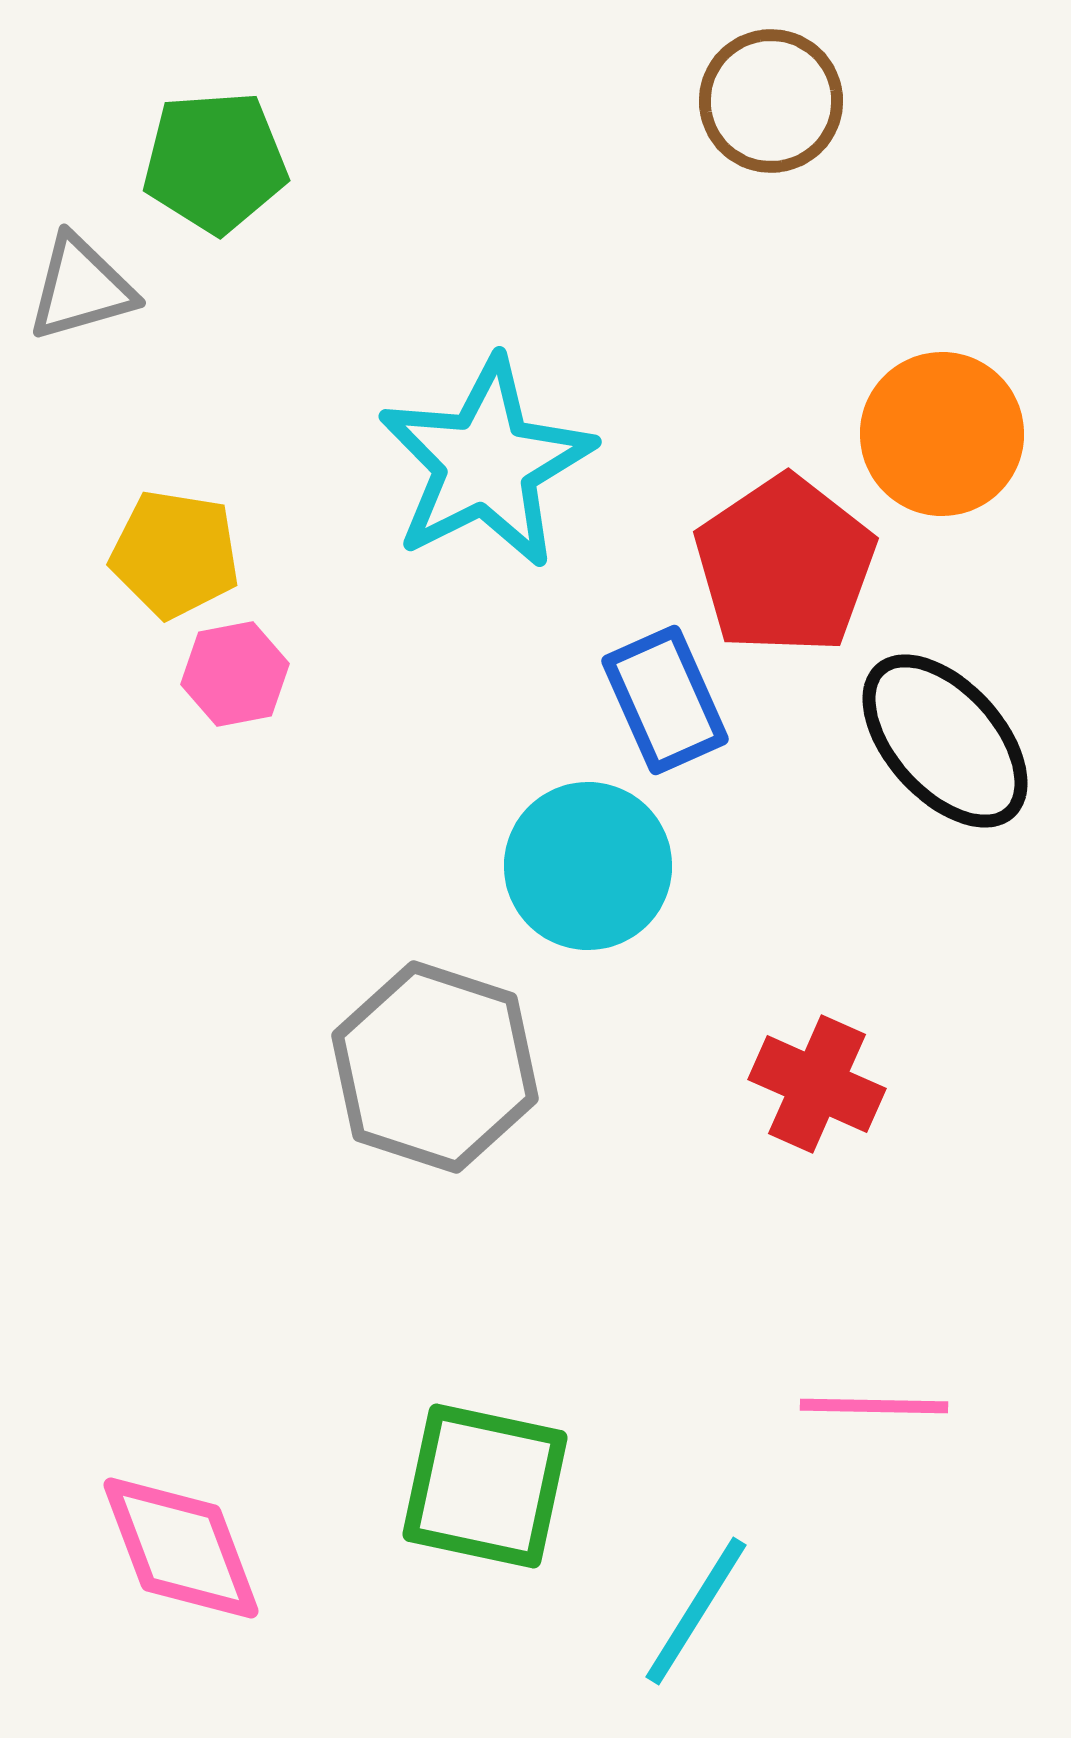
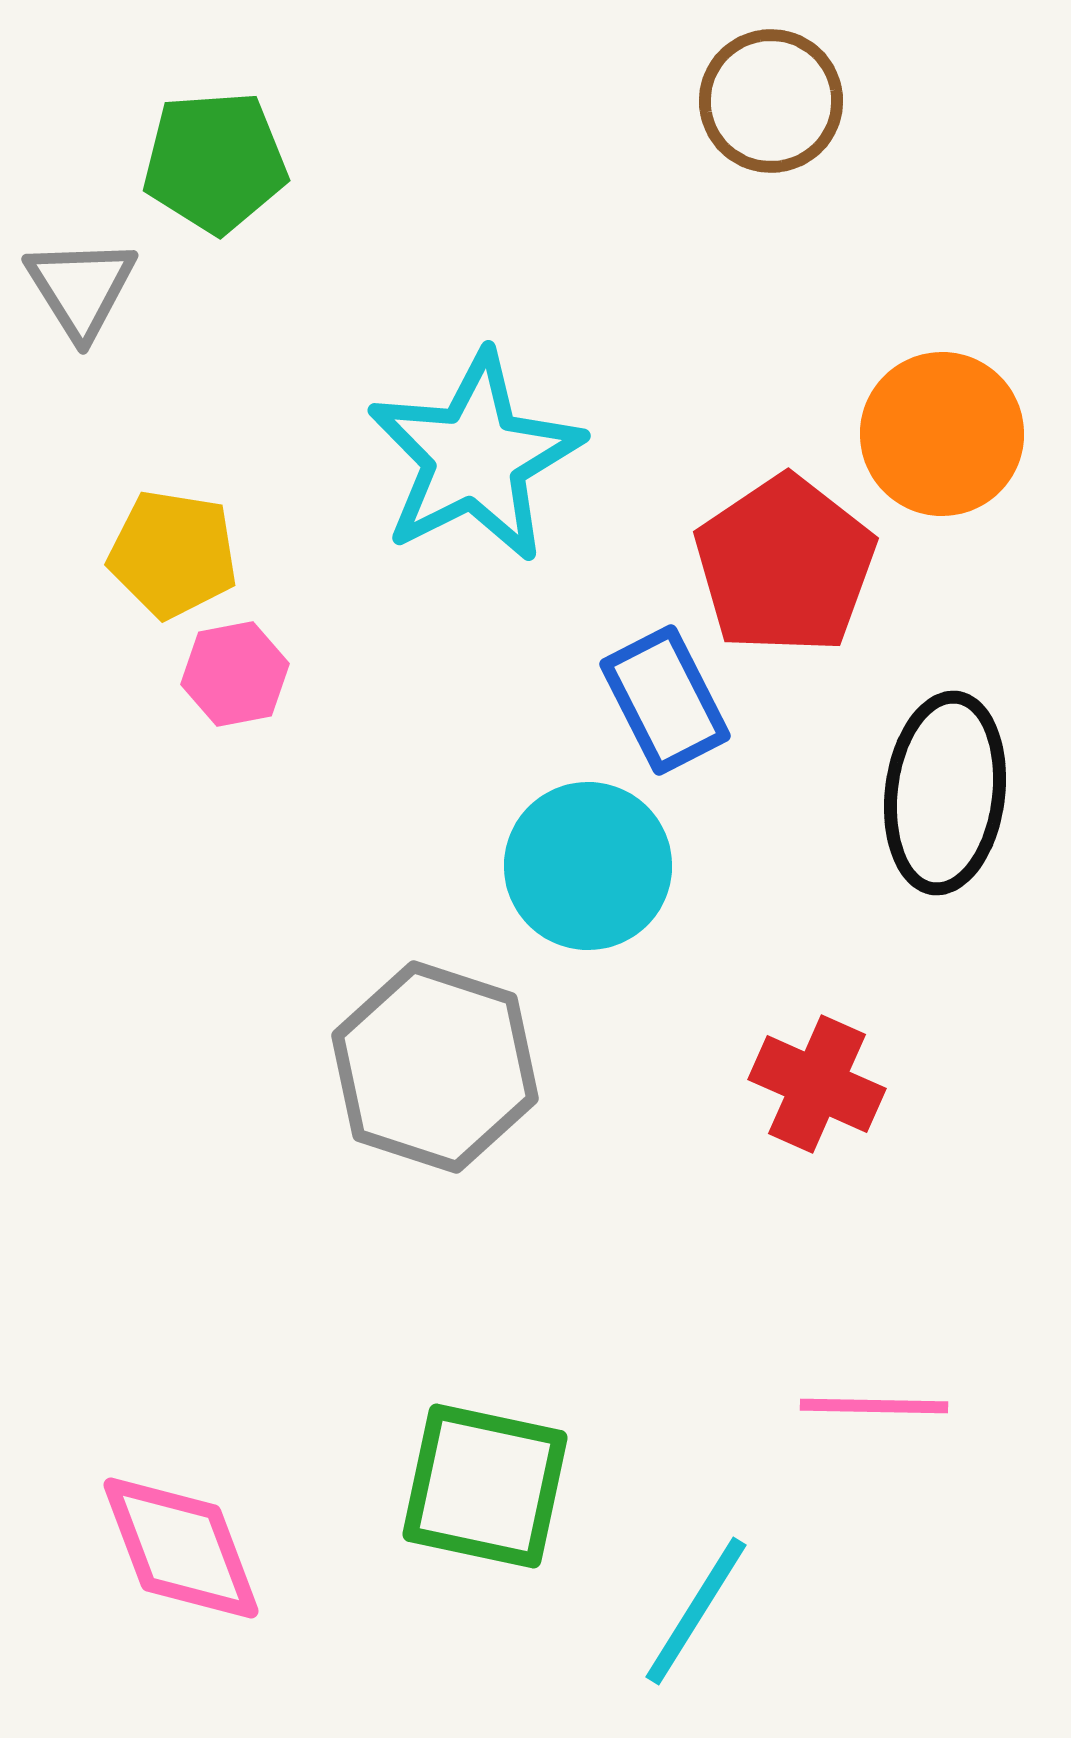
gray triangle: rotated 46 degrees counterclockwise
cyan star: moved 11 px left, 6 px up
yellow pentagon: moved 2 px left
blue rectangle: rotated 3 degrees counterclockwise
black ellipse: moved 52 px down; rotated 49 degrees clockwise
